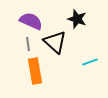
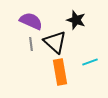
black star: moved 1 px left, 1 px down
gray line: moved 3 px right
orange rectangle: moved 25 px right, 1 px down
